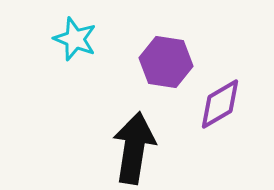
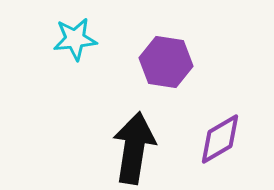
cyan star: rotated 27 degrees counterclockwise
purple diamond: moved 35 px down
